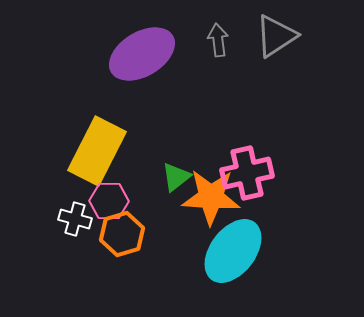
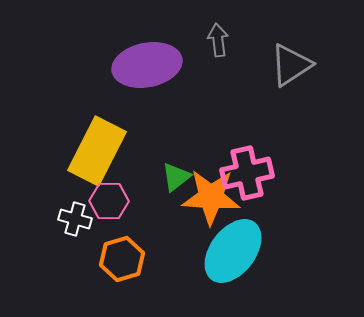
gray triangle: moved 15 px right, 29 px down
purple ellipse: moved 5 px right, 11 px down; rotated 20 degrees clockwise
orange hexagon: moved 25 px down
